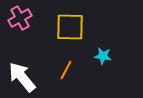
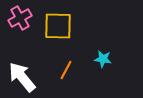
yellow square: moved 12 px left, 1 px up
cyan star: moved 3 px down
